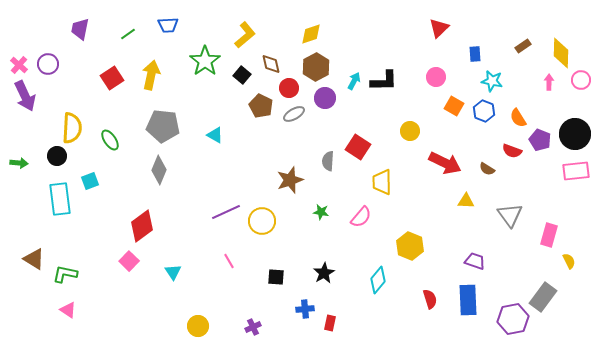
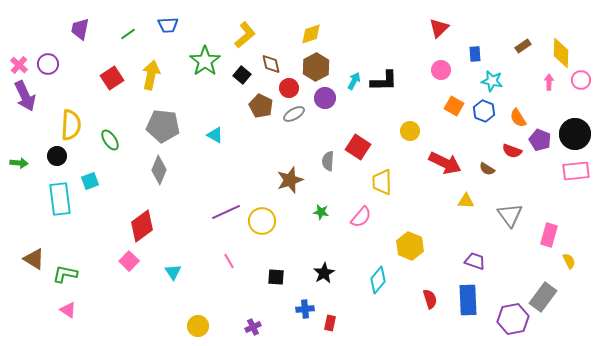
pink circle at (436, 77): moved 5 px right, 7 px up
yellow semicircle at (72, 128): moved 1 px left, 3 px up
